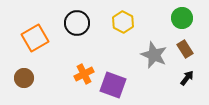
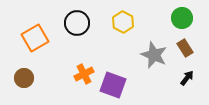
brown rectangle: moved 1 px up
